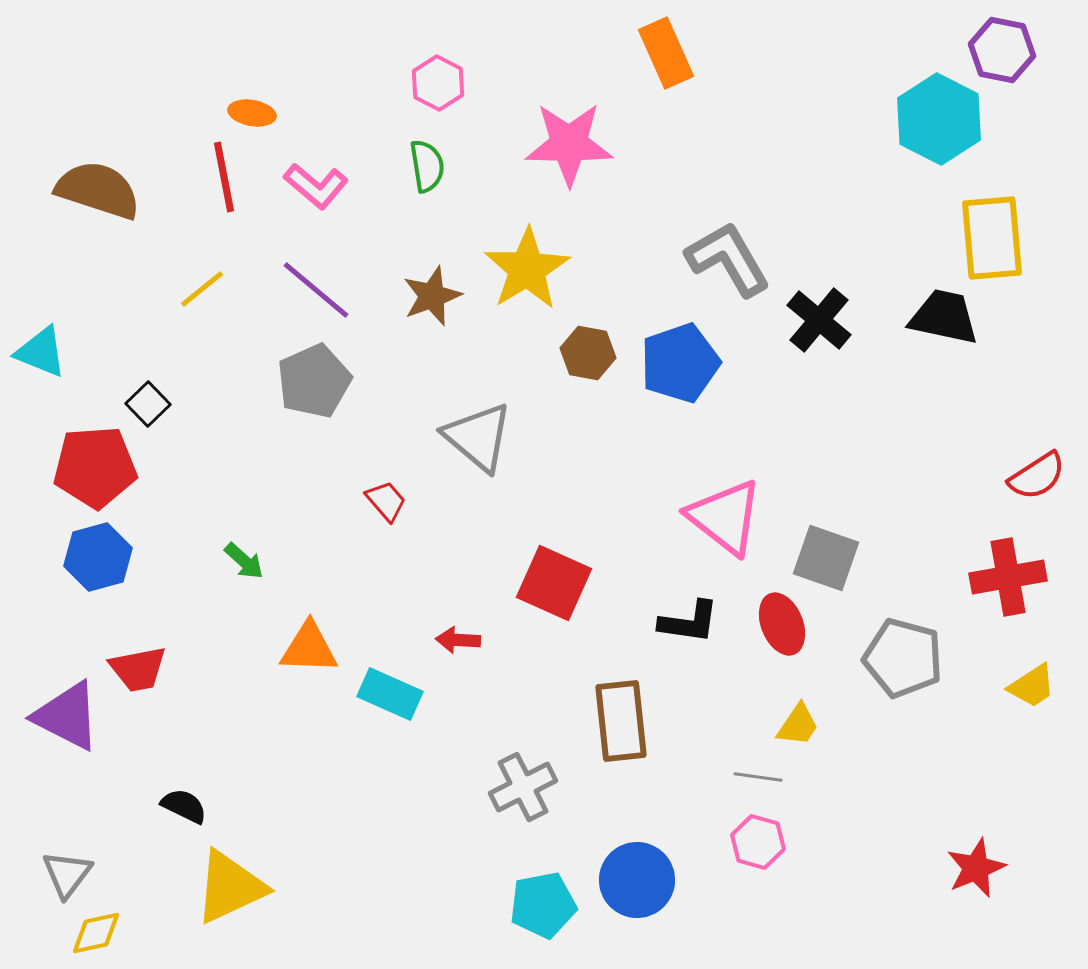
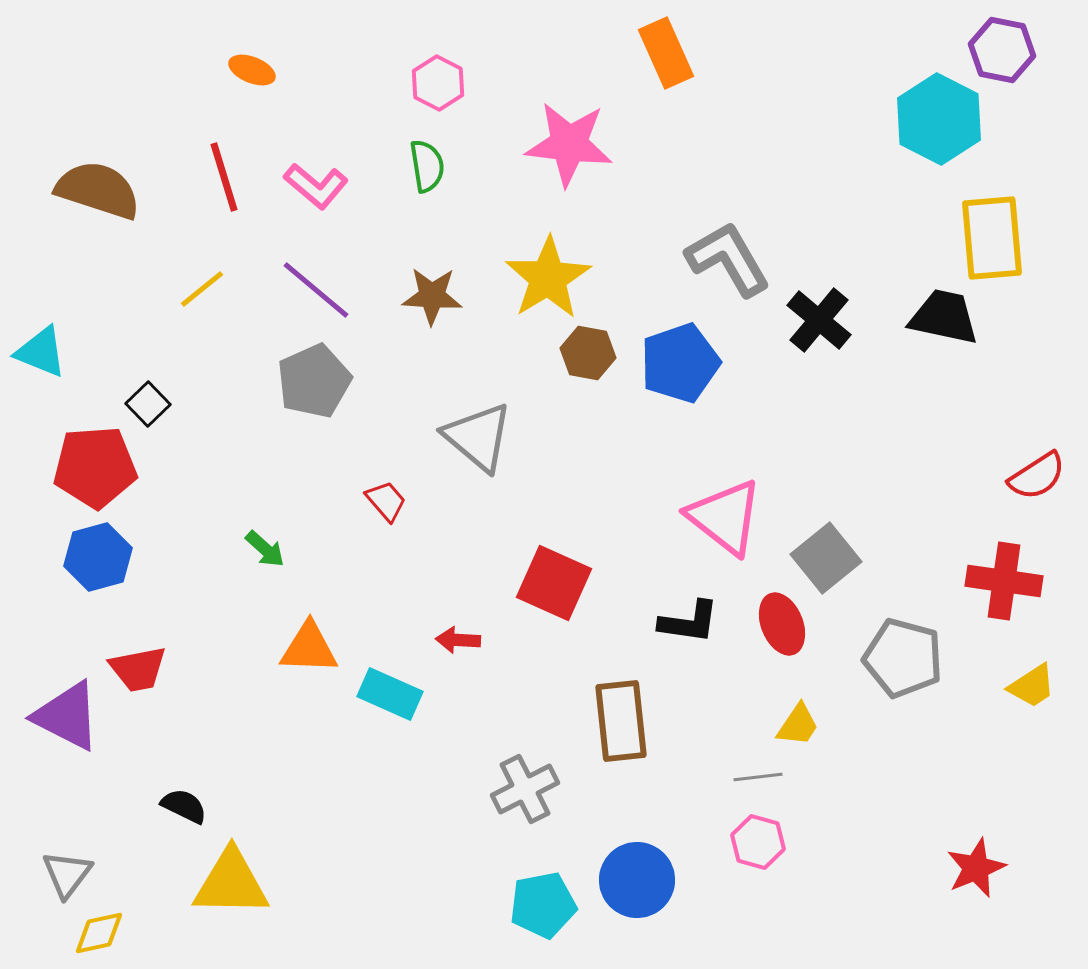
orange ellipse at (252, 113): moved 43 px up; rotated 12 degrees clockwise
pink star at (569, 144): rotated 6 degrees clockwise
red line at (224, 177): rotated 6 degrees counterclockwise
yellow star at (527, 269): moved 21 px right, 9 px down
brown star at (432, 296): rotated 24 degrees clockwise
gray square at (826, 558): rotated 32 degrees clockwise
green arrow at (244, 561): moved 21 px right, 12 px up
red cross at (1008, 577): moved 4 px left, 4 px down; rotated 18 degrees clockwise
gray line at (758, 777): rotated 15 degrees counterclockwise
gray cross at (523, 787): moved 2 px right, 2 px down
yellow triangle at (230, 887): moved 1 px right, 4 px up; rotated 26 degrees clockwise
yellow diamond at (96, 933): moved 3 px right
